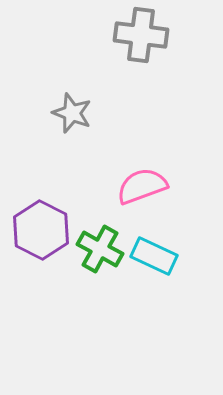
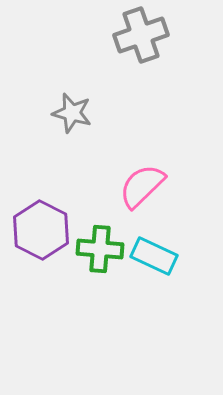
gray cross: rotated 26 degrees counterclockwise
gray star: rotated 6 degrees counterclockwise
pink semicircle: rotated 24 degrees counterclockwise
green cross: rotated 24 degrees counterclockwise
